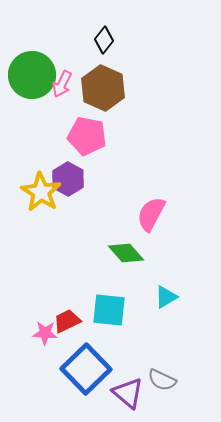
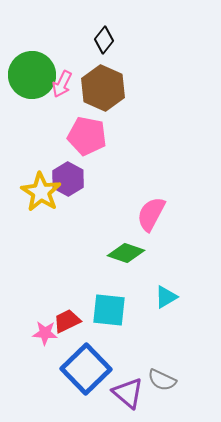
green diamond: rotated 30 degrees counterclockwise
